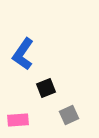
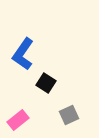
black square: moved 5 px up; rotated 36 degrees counterclockwise
pink rectangle: rotated 35 degrees counterclockwise
